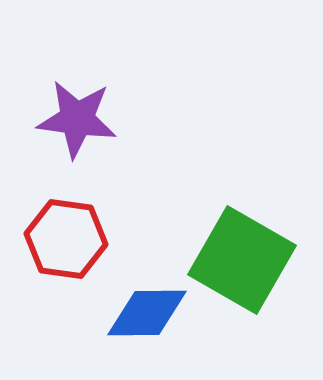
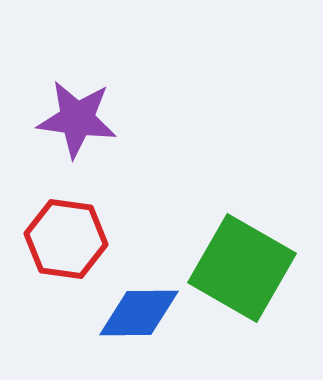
green square: moved 8 px down
blue diamond: moved 8 px left
